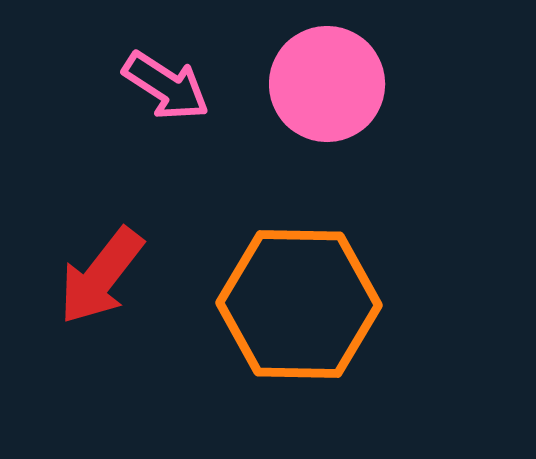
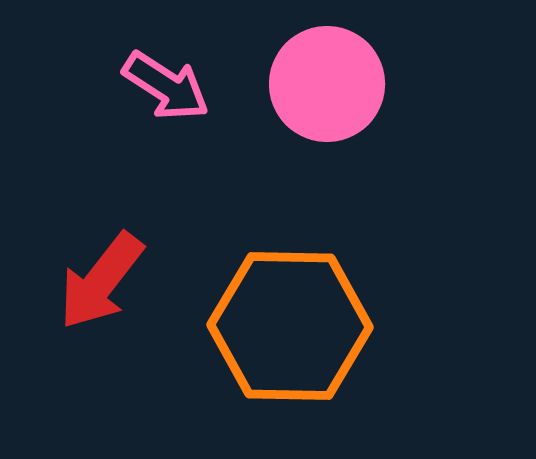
red arrow: moved 5 px down
orange hexagon: moved 9 px left, 22 px down
